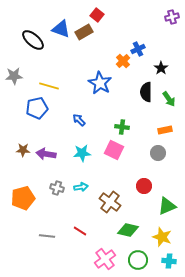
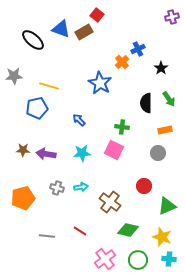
orange cross: moved 1 px left, 1 px down
black semicircle: moved 11 px down
cyan cross: moved 2 px up
